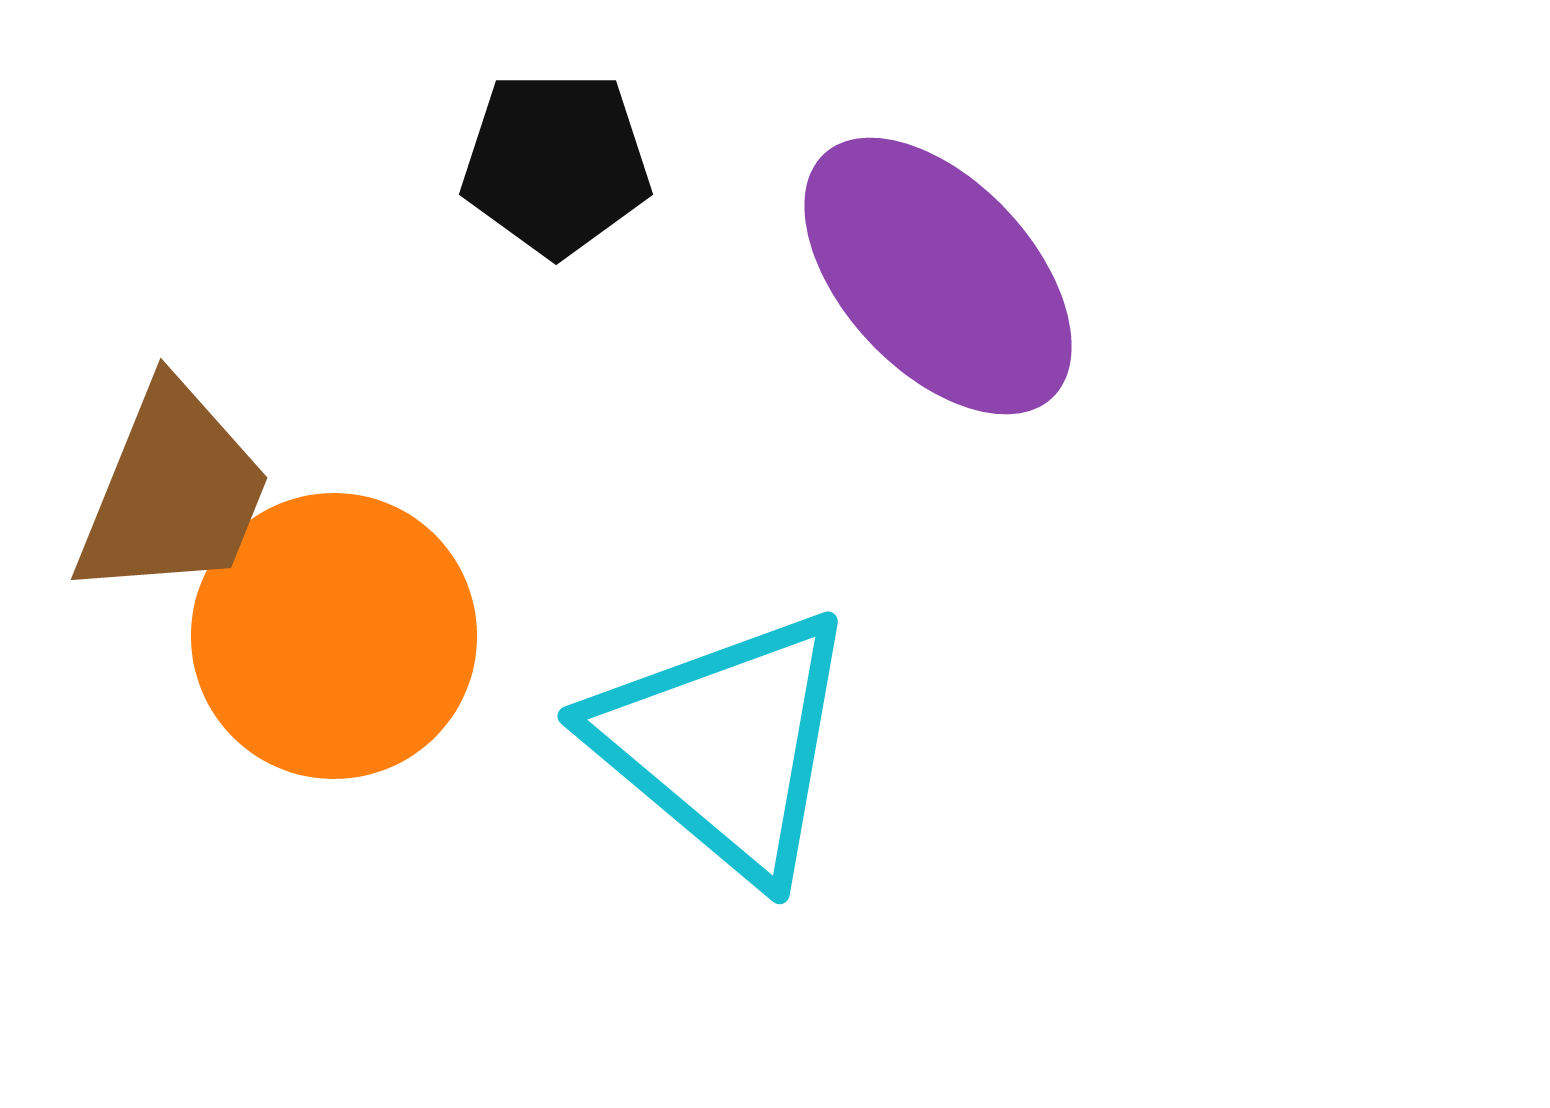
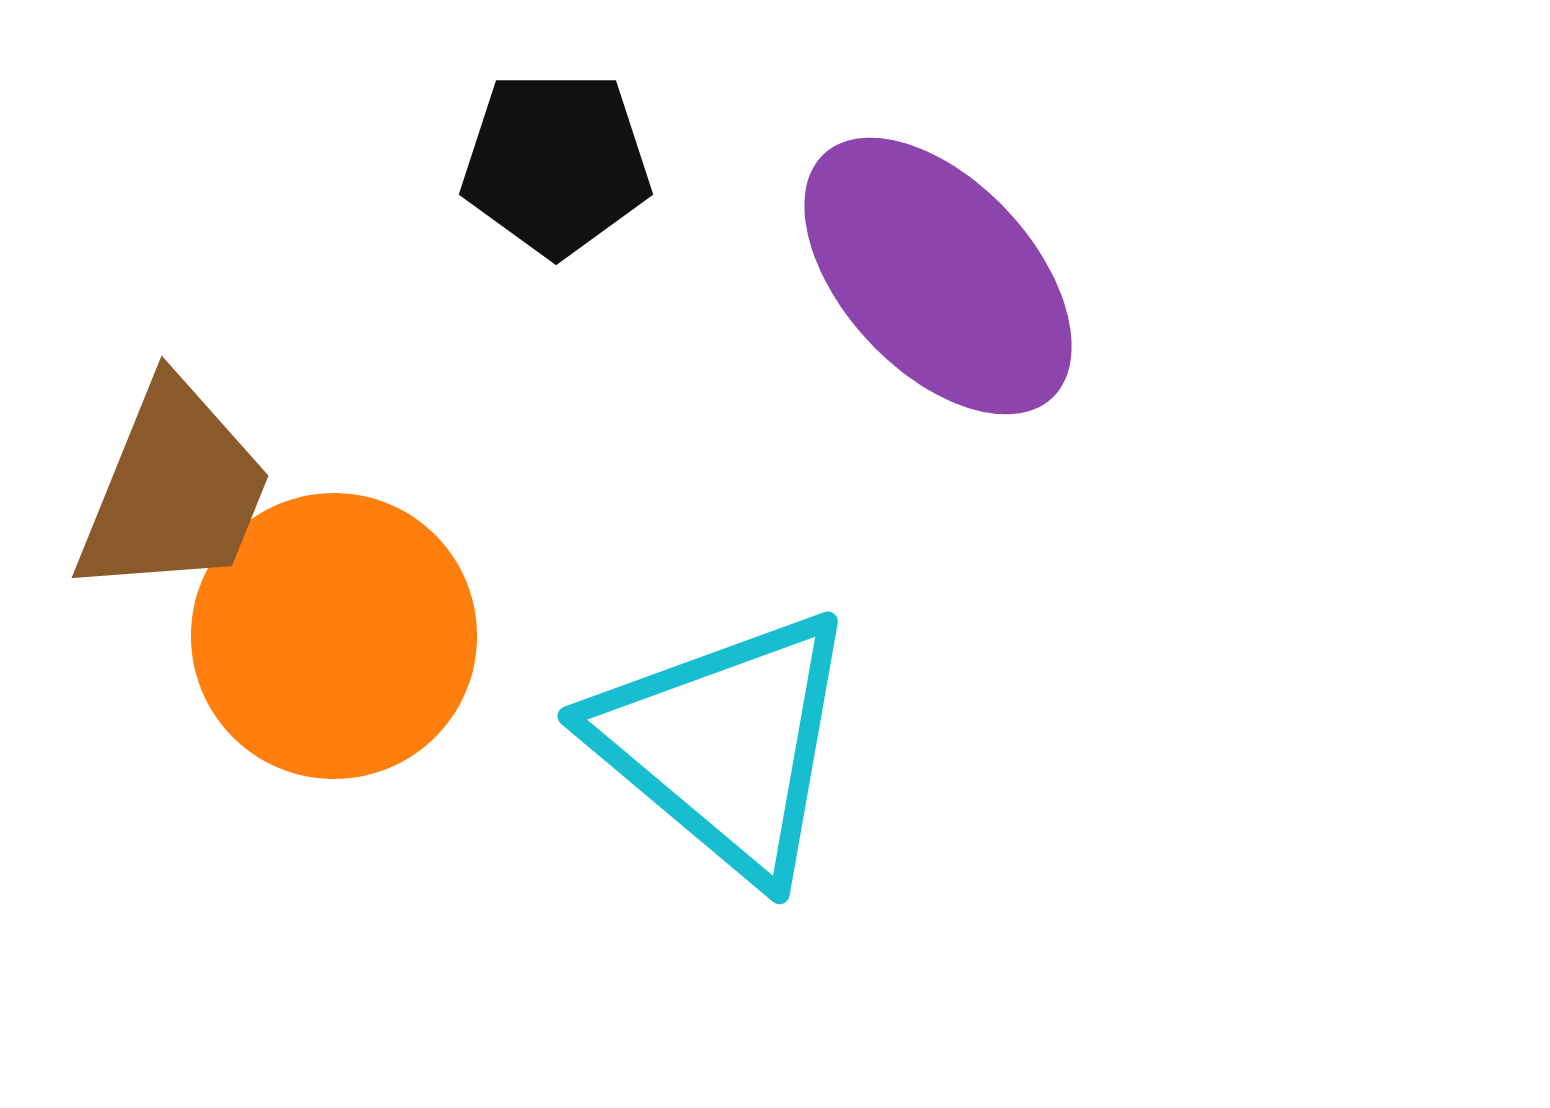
brown trapezoid: moved 1 px right, 2 px up
